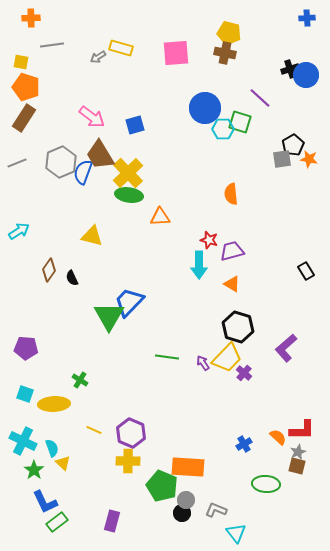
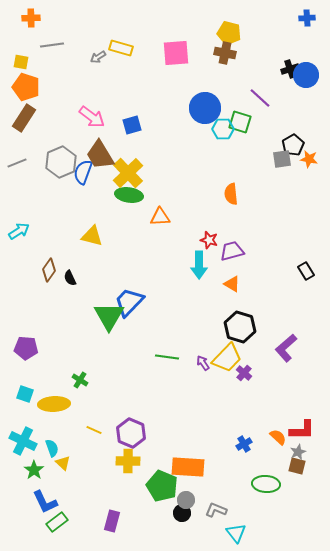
blue square at (135, 125): moved 3 px left
black semicircle at (72, 278): moved 2 px left
black hexagon at (238, 327): moved 2 px right
